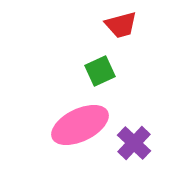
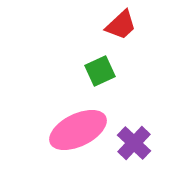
red trapezoid: rotated 28 degrees counterclockwise
pink ellipse: moved 2 px left, 5 px down
